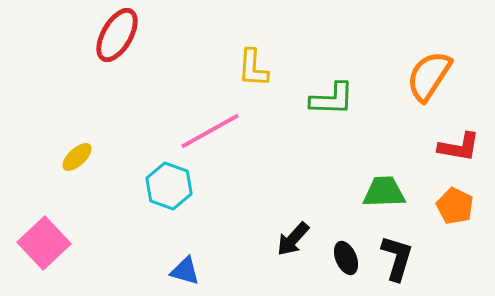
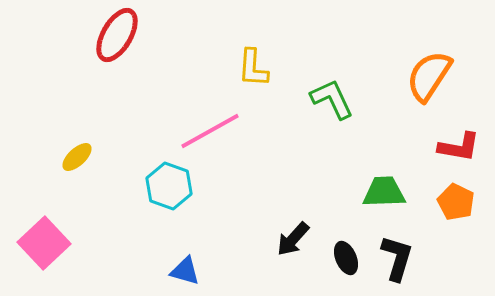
green L-shape: rotated 117 degrees counterclockwise
orange pentagon: moved 1 px right, 4 px up
